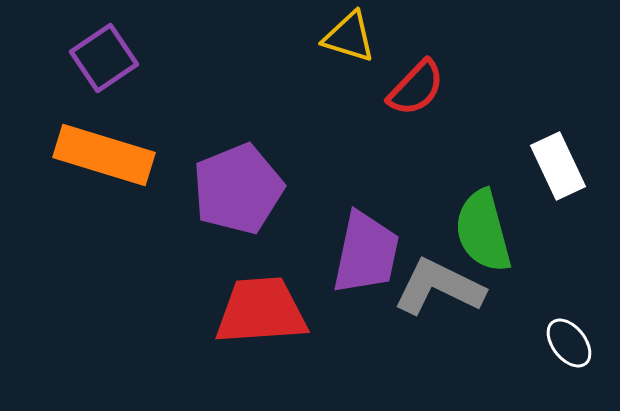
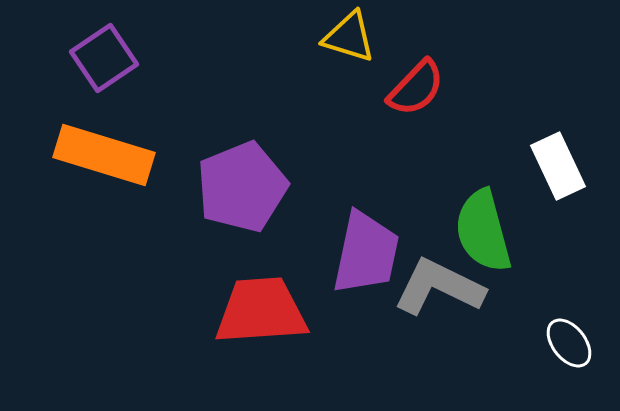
purple pentagon: moved 4 px right, 2 px up
